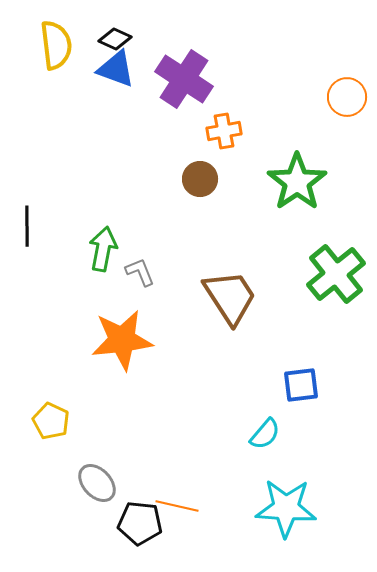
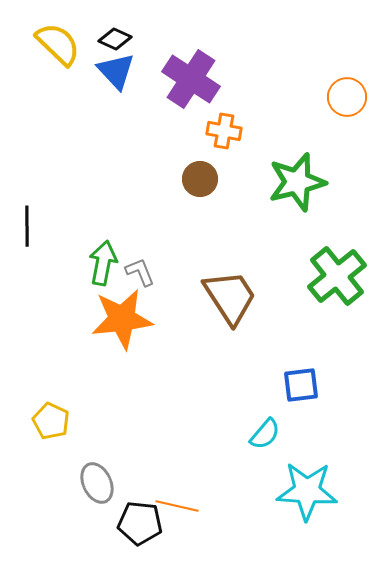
yellow semicircle: moved 2 px right, 1 px up; rotated 39 degrees counterclockwise
blue triangle: moved 2 px down; rotated 27 degrees clockwise
purple cross: moved 7 px right
orange cross: rotated 20 degrees clockwise
green star: rotated 20 degrees clockwise
green arrow: moved 14 px down
green cross: moved 1 px right, 2 px down
orange star: moved 21 px up
gray ellipse: rotated 18 degrees clockwise
cyan star: moved 21 px right, 17 px up
